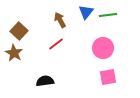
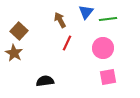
green line: moved 4 px down
red line: moved 11 px right, 1 px up; rotated 28 degrees counterclockwise
